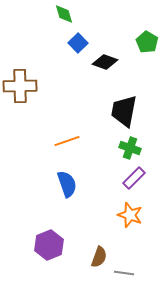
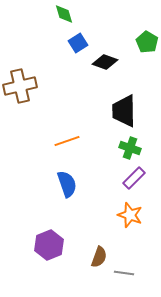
blue square: rotated 12 degrees clockwise
brown cross: rotated 12 degrees counterclockwise
black trapezoid: rotated 12 degrees counterclockwise
